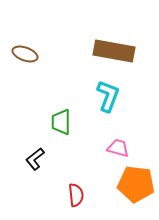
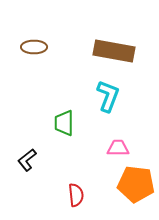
brown ellipse: moved 9 px right, 7 px up; rotated 20 degrees counterclockwise
green trapezoid: moved 3 px right, 1 px down
pink trapezoid: rotated 15 degrees counterclockwise
black L-shape: moved 8 px left, 1 px down
